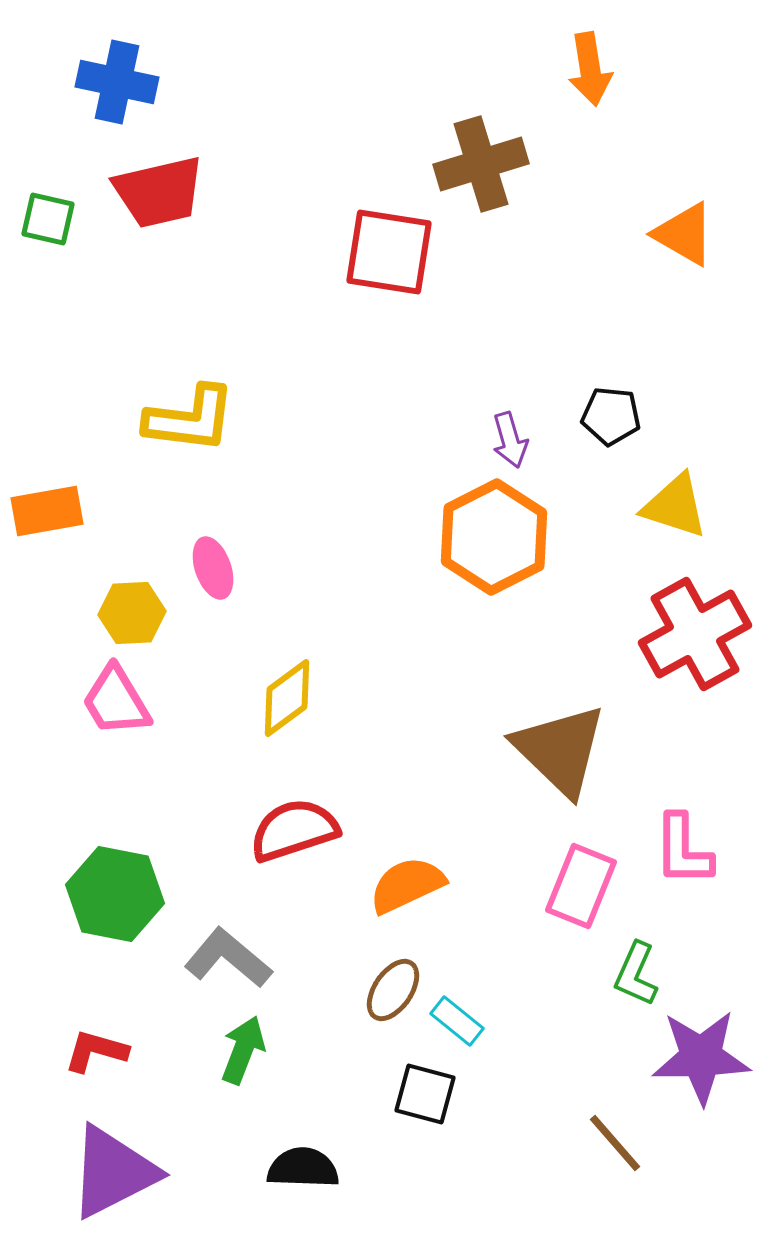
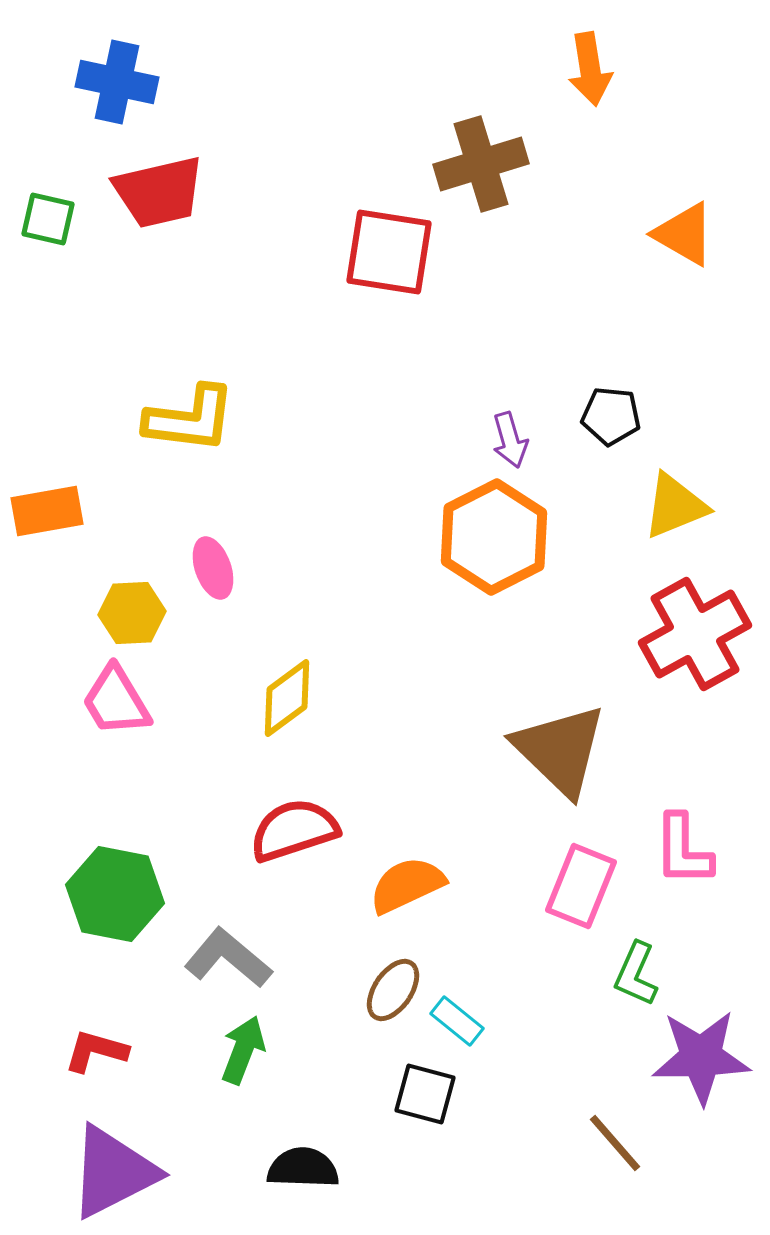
yellow triangle: rotated 40 degrees counterclockwise
